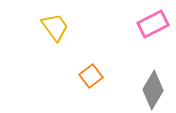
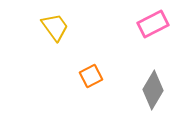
orange square: rotated 10 degrees clockwise
